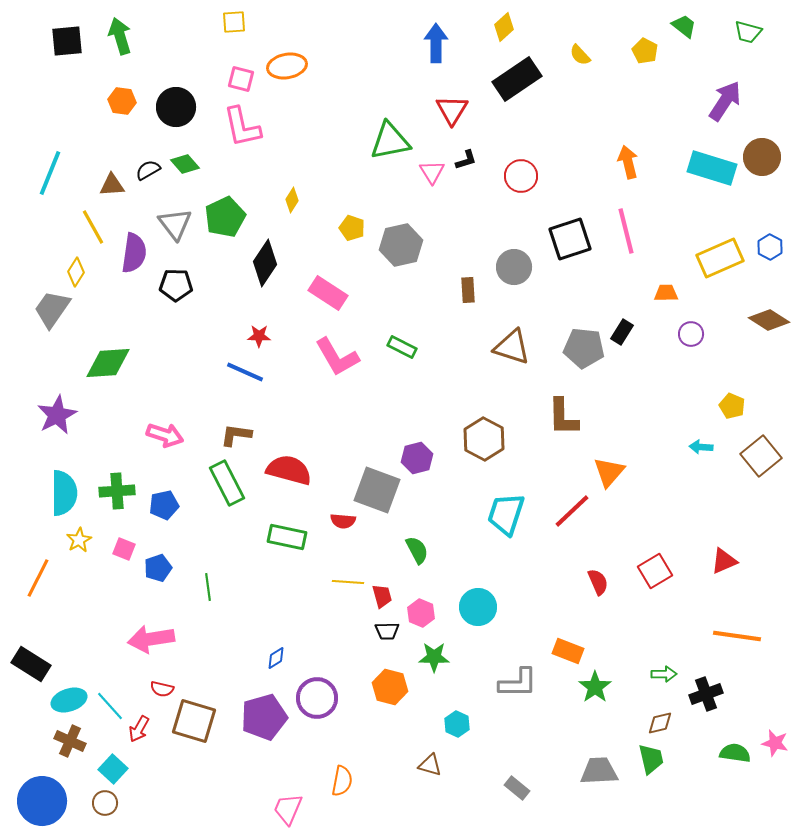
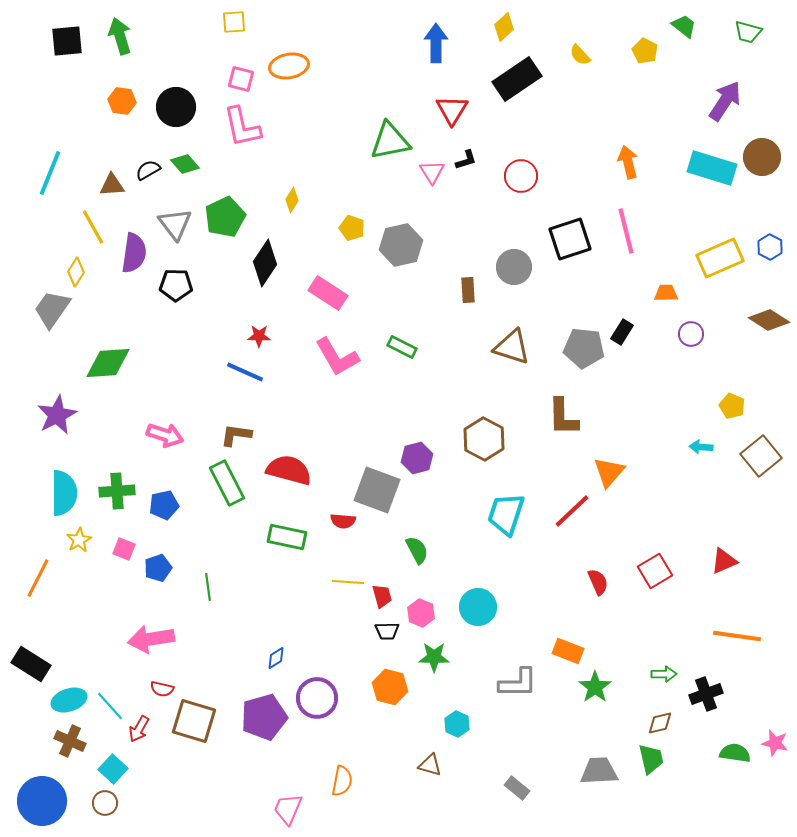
orange ellipse at (287, 66): moved 2 px right
